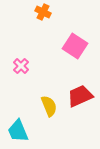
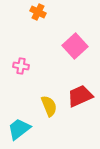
orange cross: moved 5 px left
pink square: rotated 15 degrees clockwise
pink cross: rotated 35 degrees counterclockwise
cyan trapezoid: moved 1 px right, 2 px up; rotated 75 degrees clockwise
